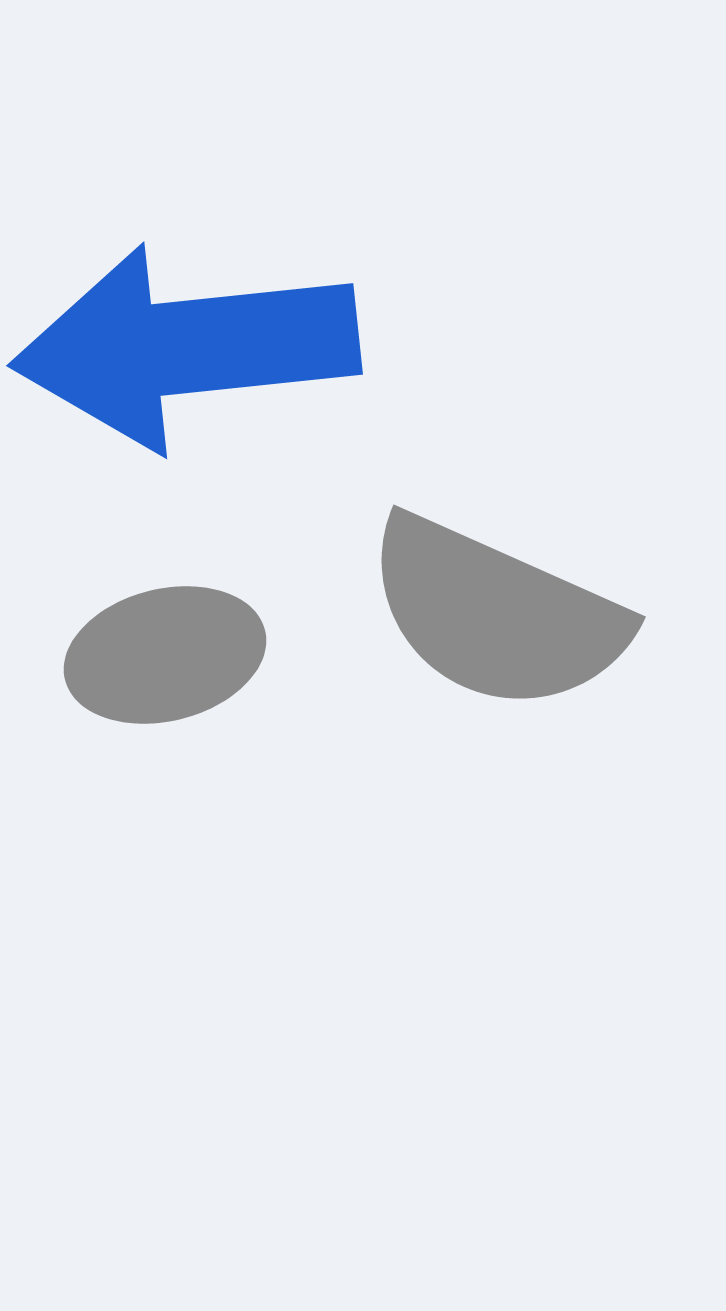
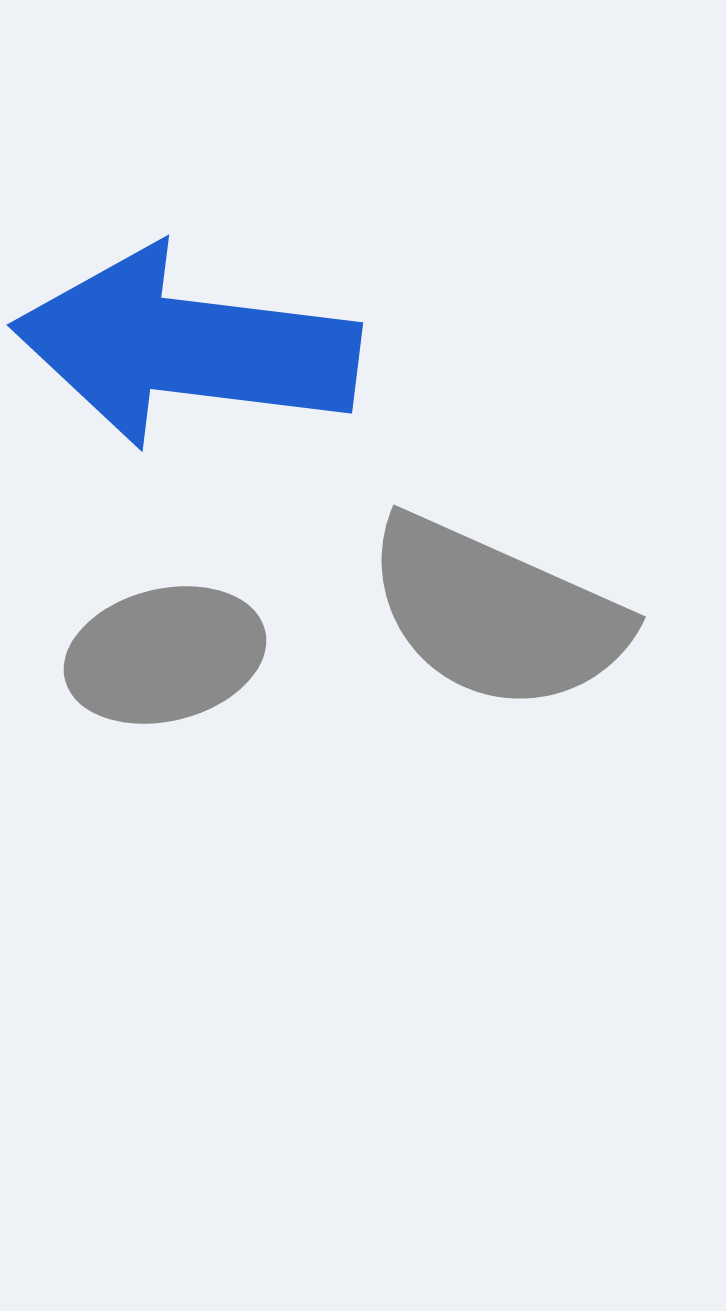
blue arrow: rotated 13 degrees clockwise
